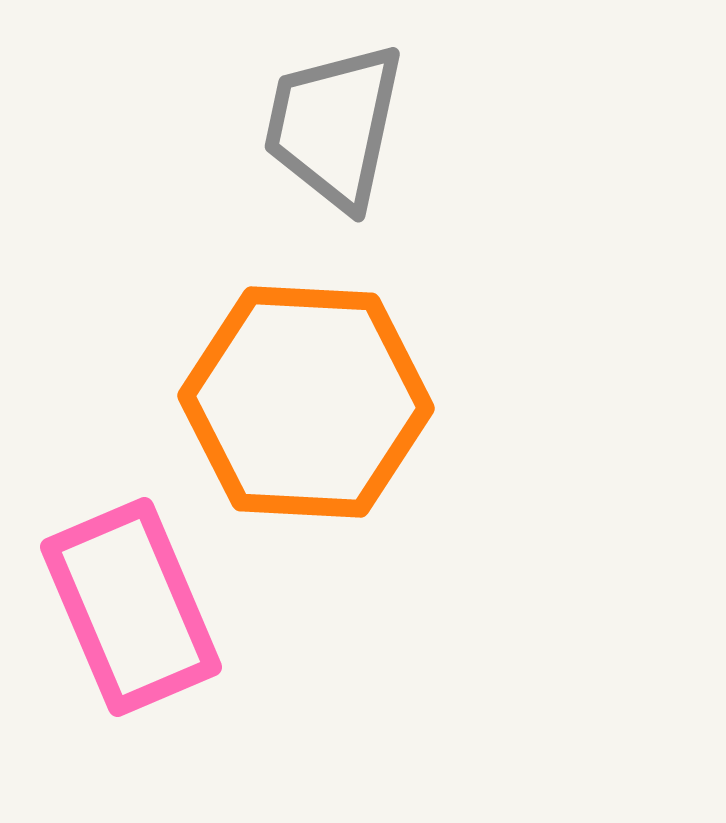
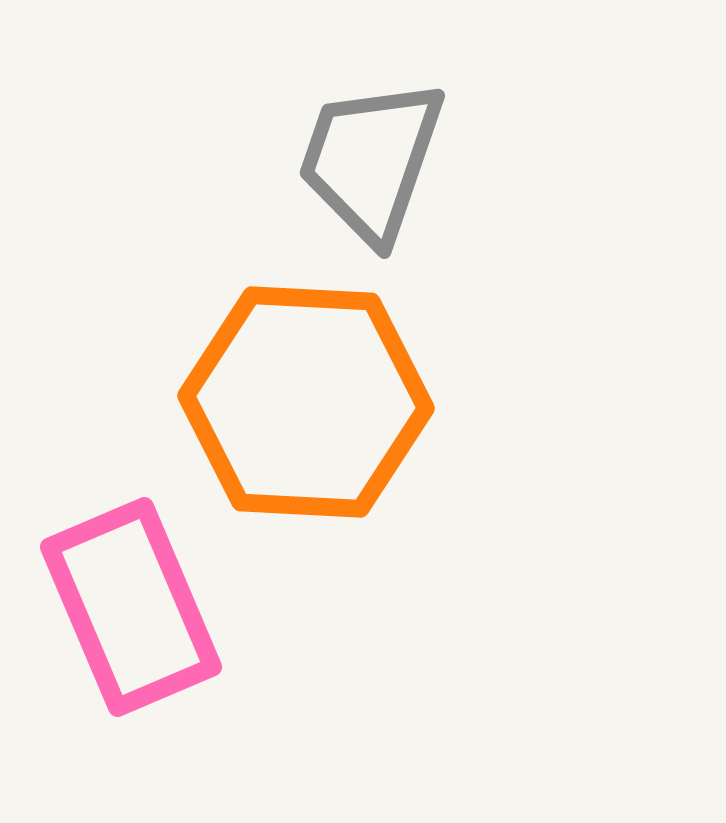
gray trapezoid: moved 37 px right, 34 px down; rotated 7 degrees clockwise
